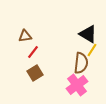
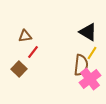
black triangle: moved 2 px up
yellow line: moved 3 px down
brown semicircle: moved 2 px down
brown square: moved 16 px left, 4 px up; rotated 14 degrees counterclockwise
pink cross: moved 13 px right, 6 px up
